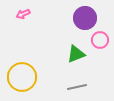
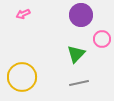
purple circle: moved 4 px left, 3 px up
pink circle: moved 2 px right, 1 px up
green triangle: rotated 24 degrees counterclockwise
gray line: moved 2 px right, 4 px up
